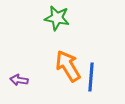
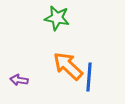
orange arrow: rotated 16 degrees counterclockwise
blue line: moved 2 px left
